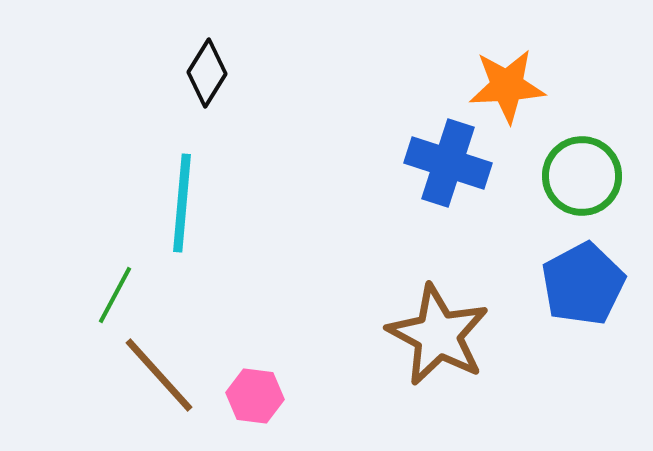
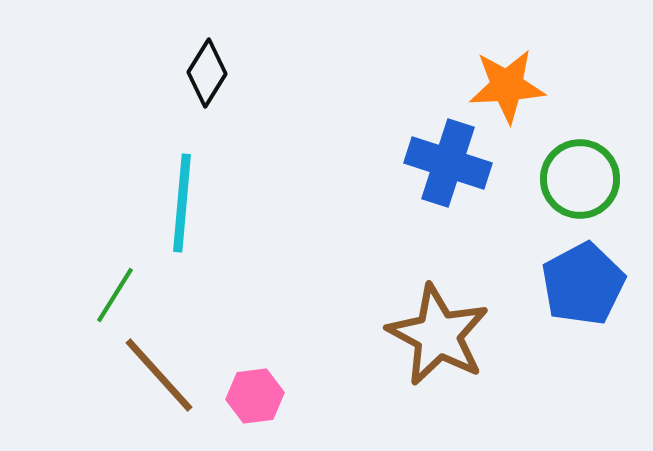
green circle: moved 2 px left, 3 px down
green line: rotated 4 degrees clockwise
pink hexagon: rotated 14 degrees counterclockwise
